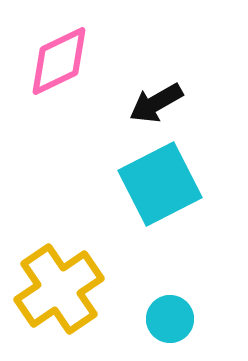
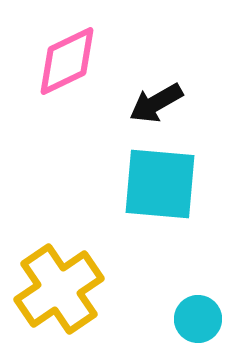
pink diamond: moved 8 px right
cyan square: rotated 32 degrees clockwise
cyan circle: moved 28 px right
